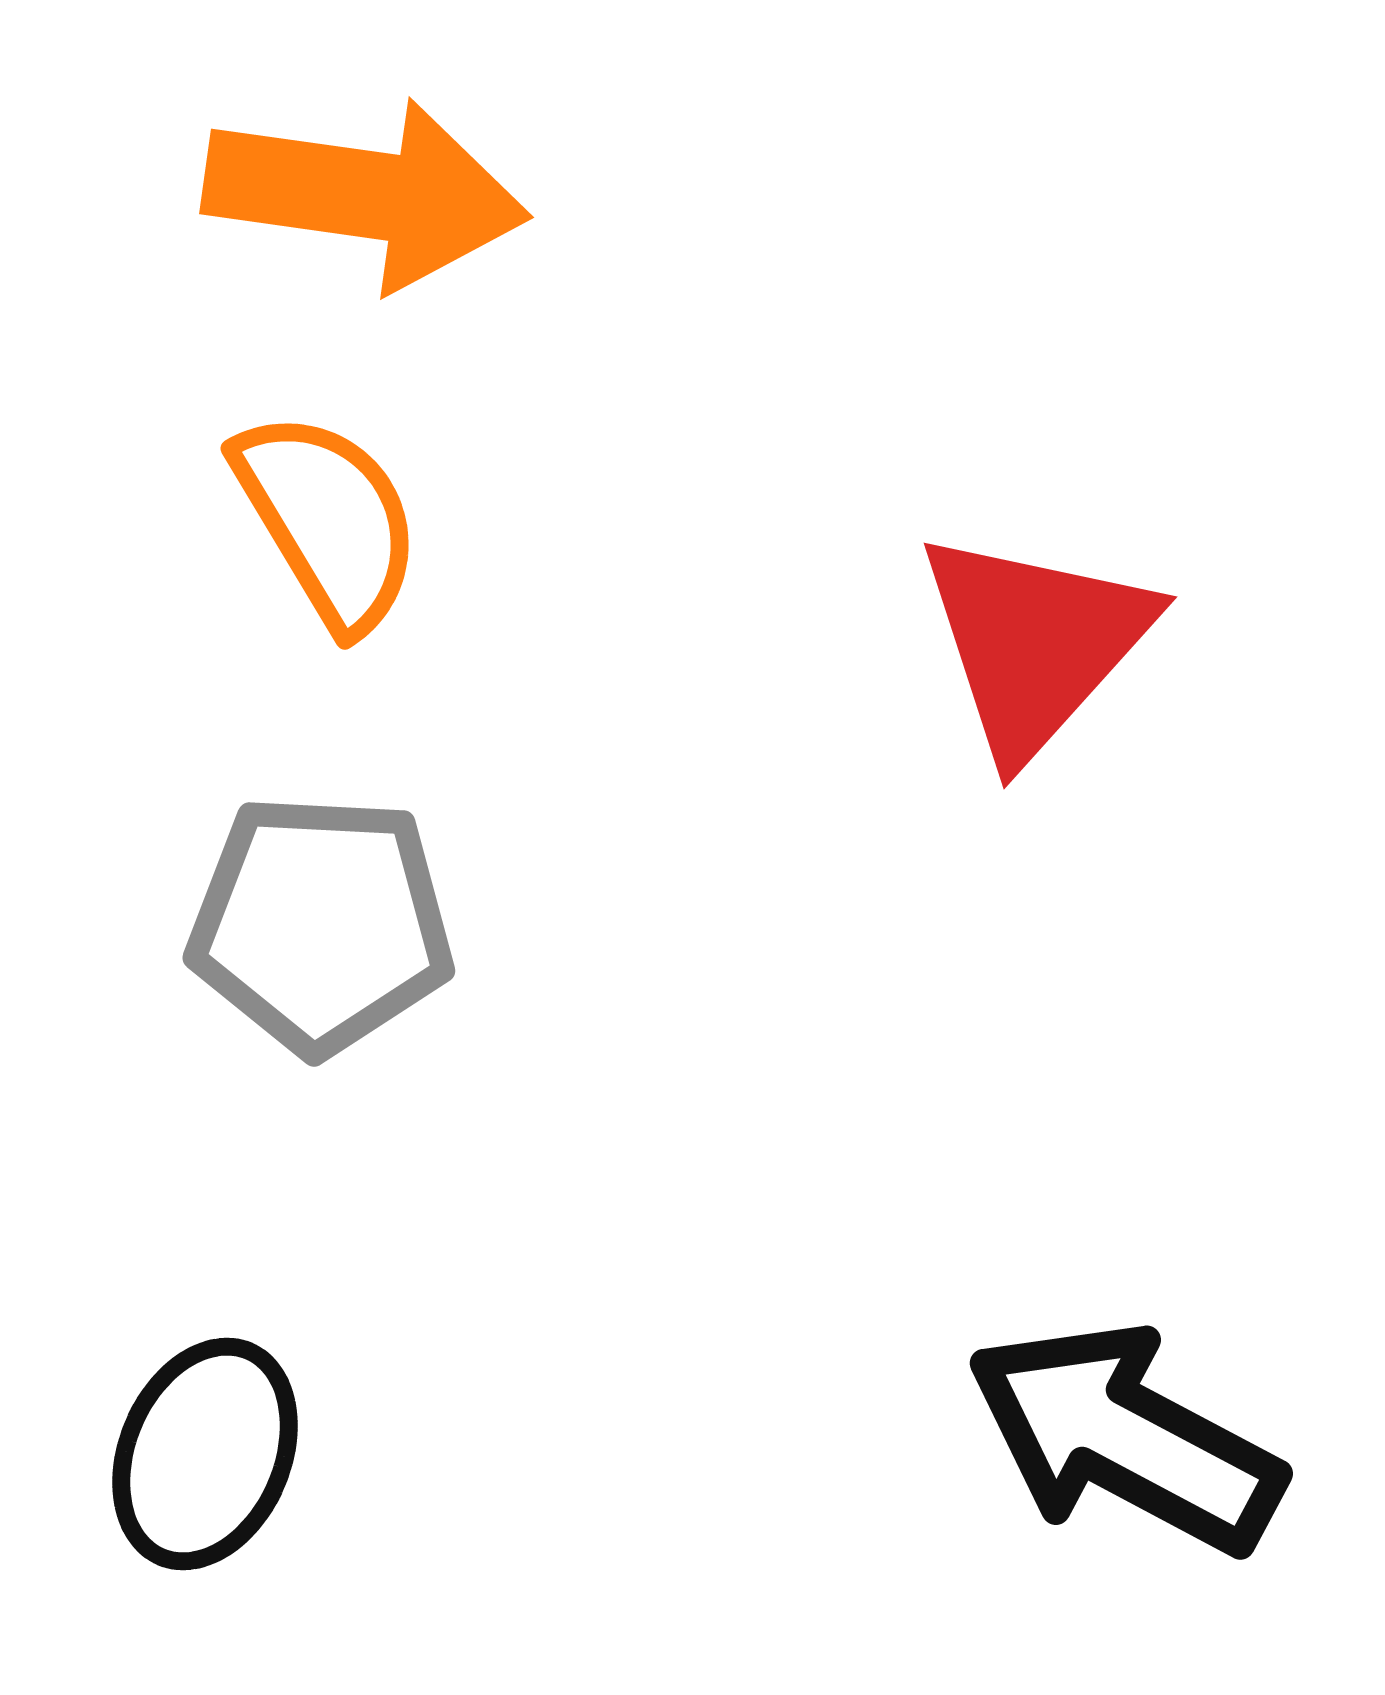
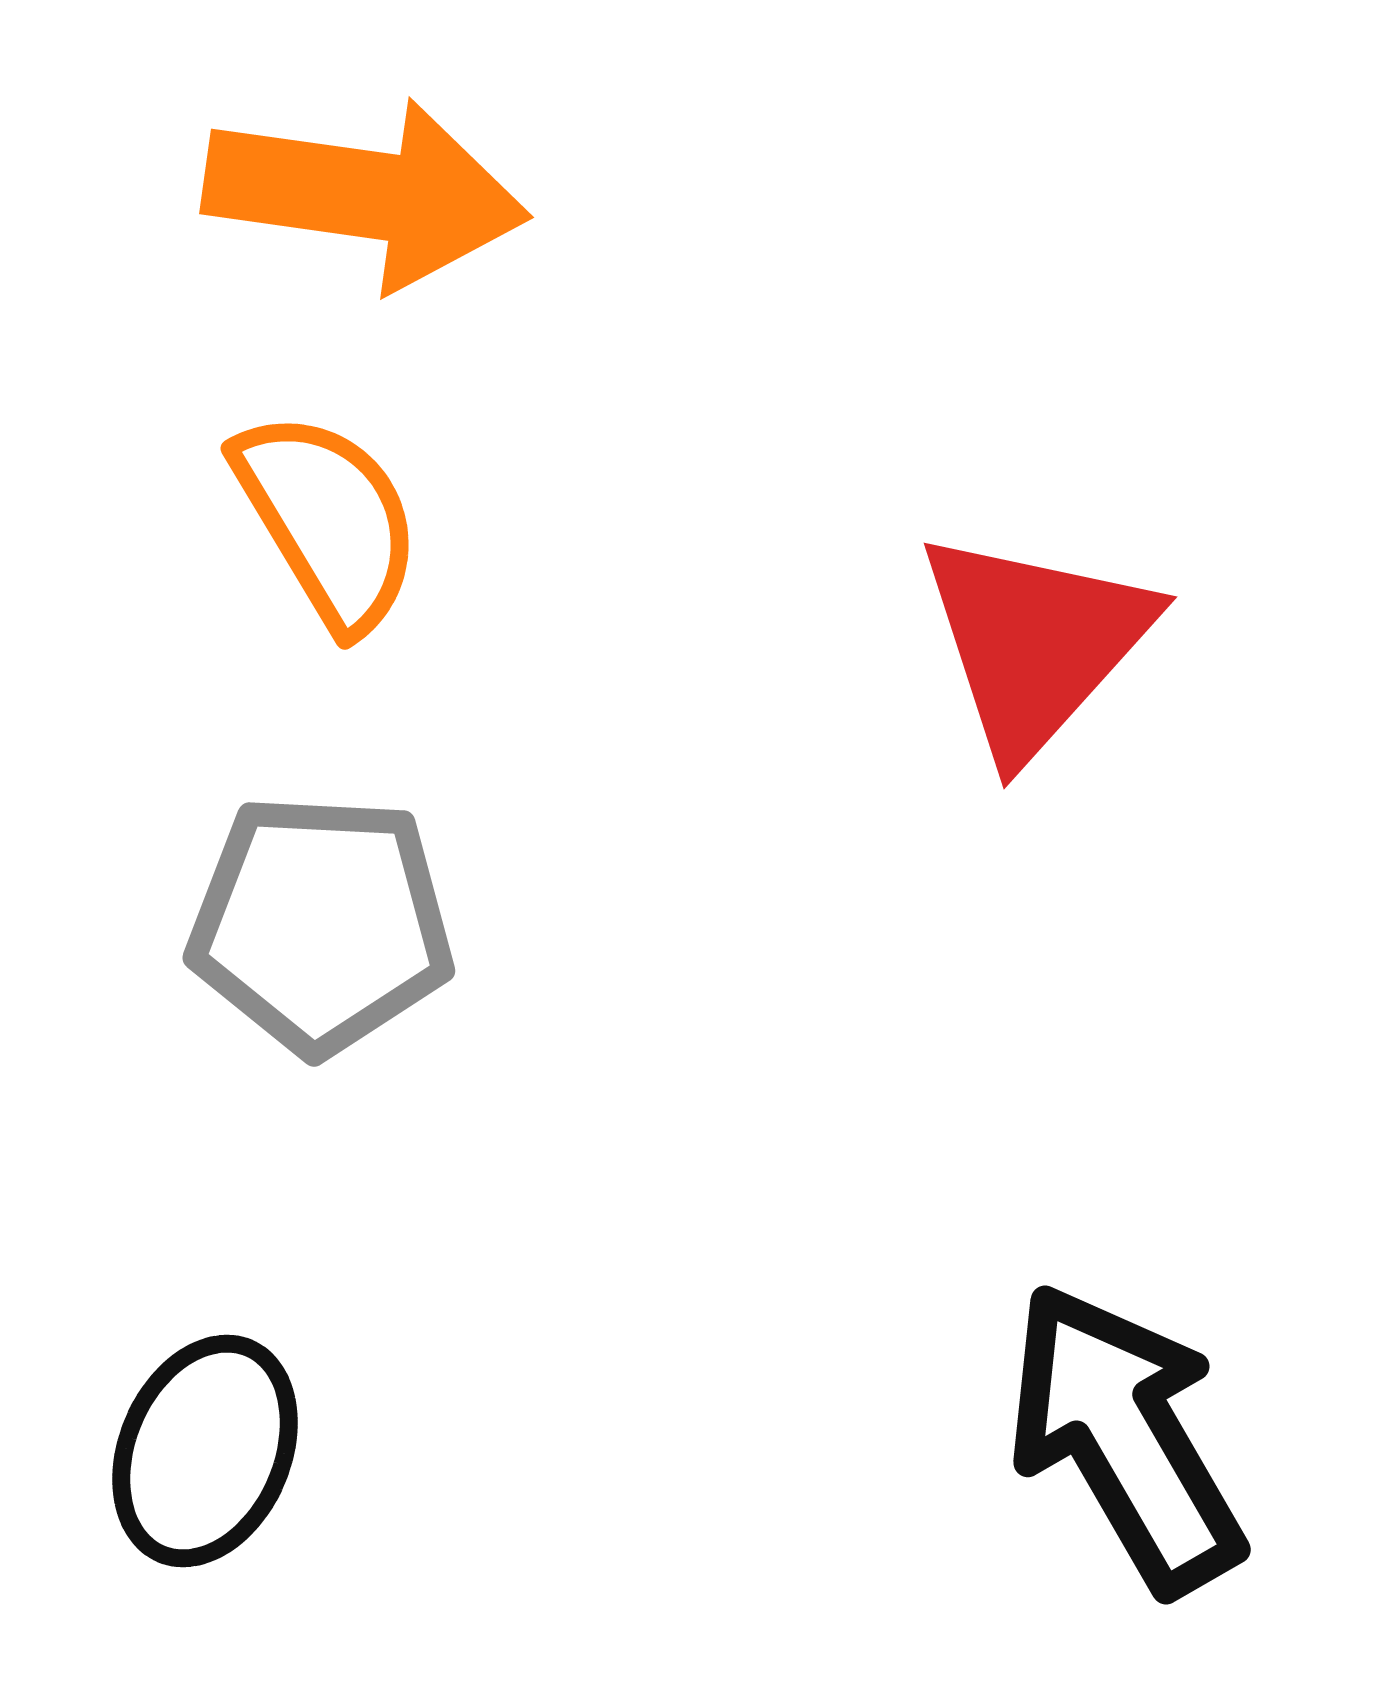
black arrow: rotated 32 degrees clockwise
black ellipse: moved 3 px up
